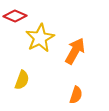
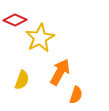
red diamond: moved 4 px down
orange arrow: moved 15 px left, 21 px down
